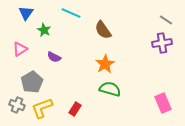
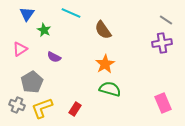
blue triangle: moved 1 px right, 1 px down
